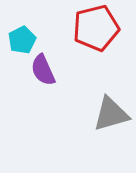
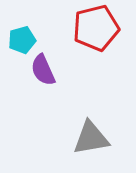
cyan pentagon: rotated 12 degrees clockwise
gray triangle: moved 20 px left, 24 px down; rotated 6 degrees clockwise
